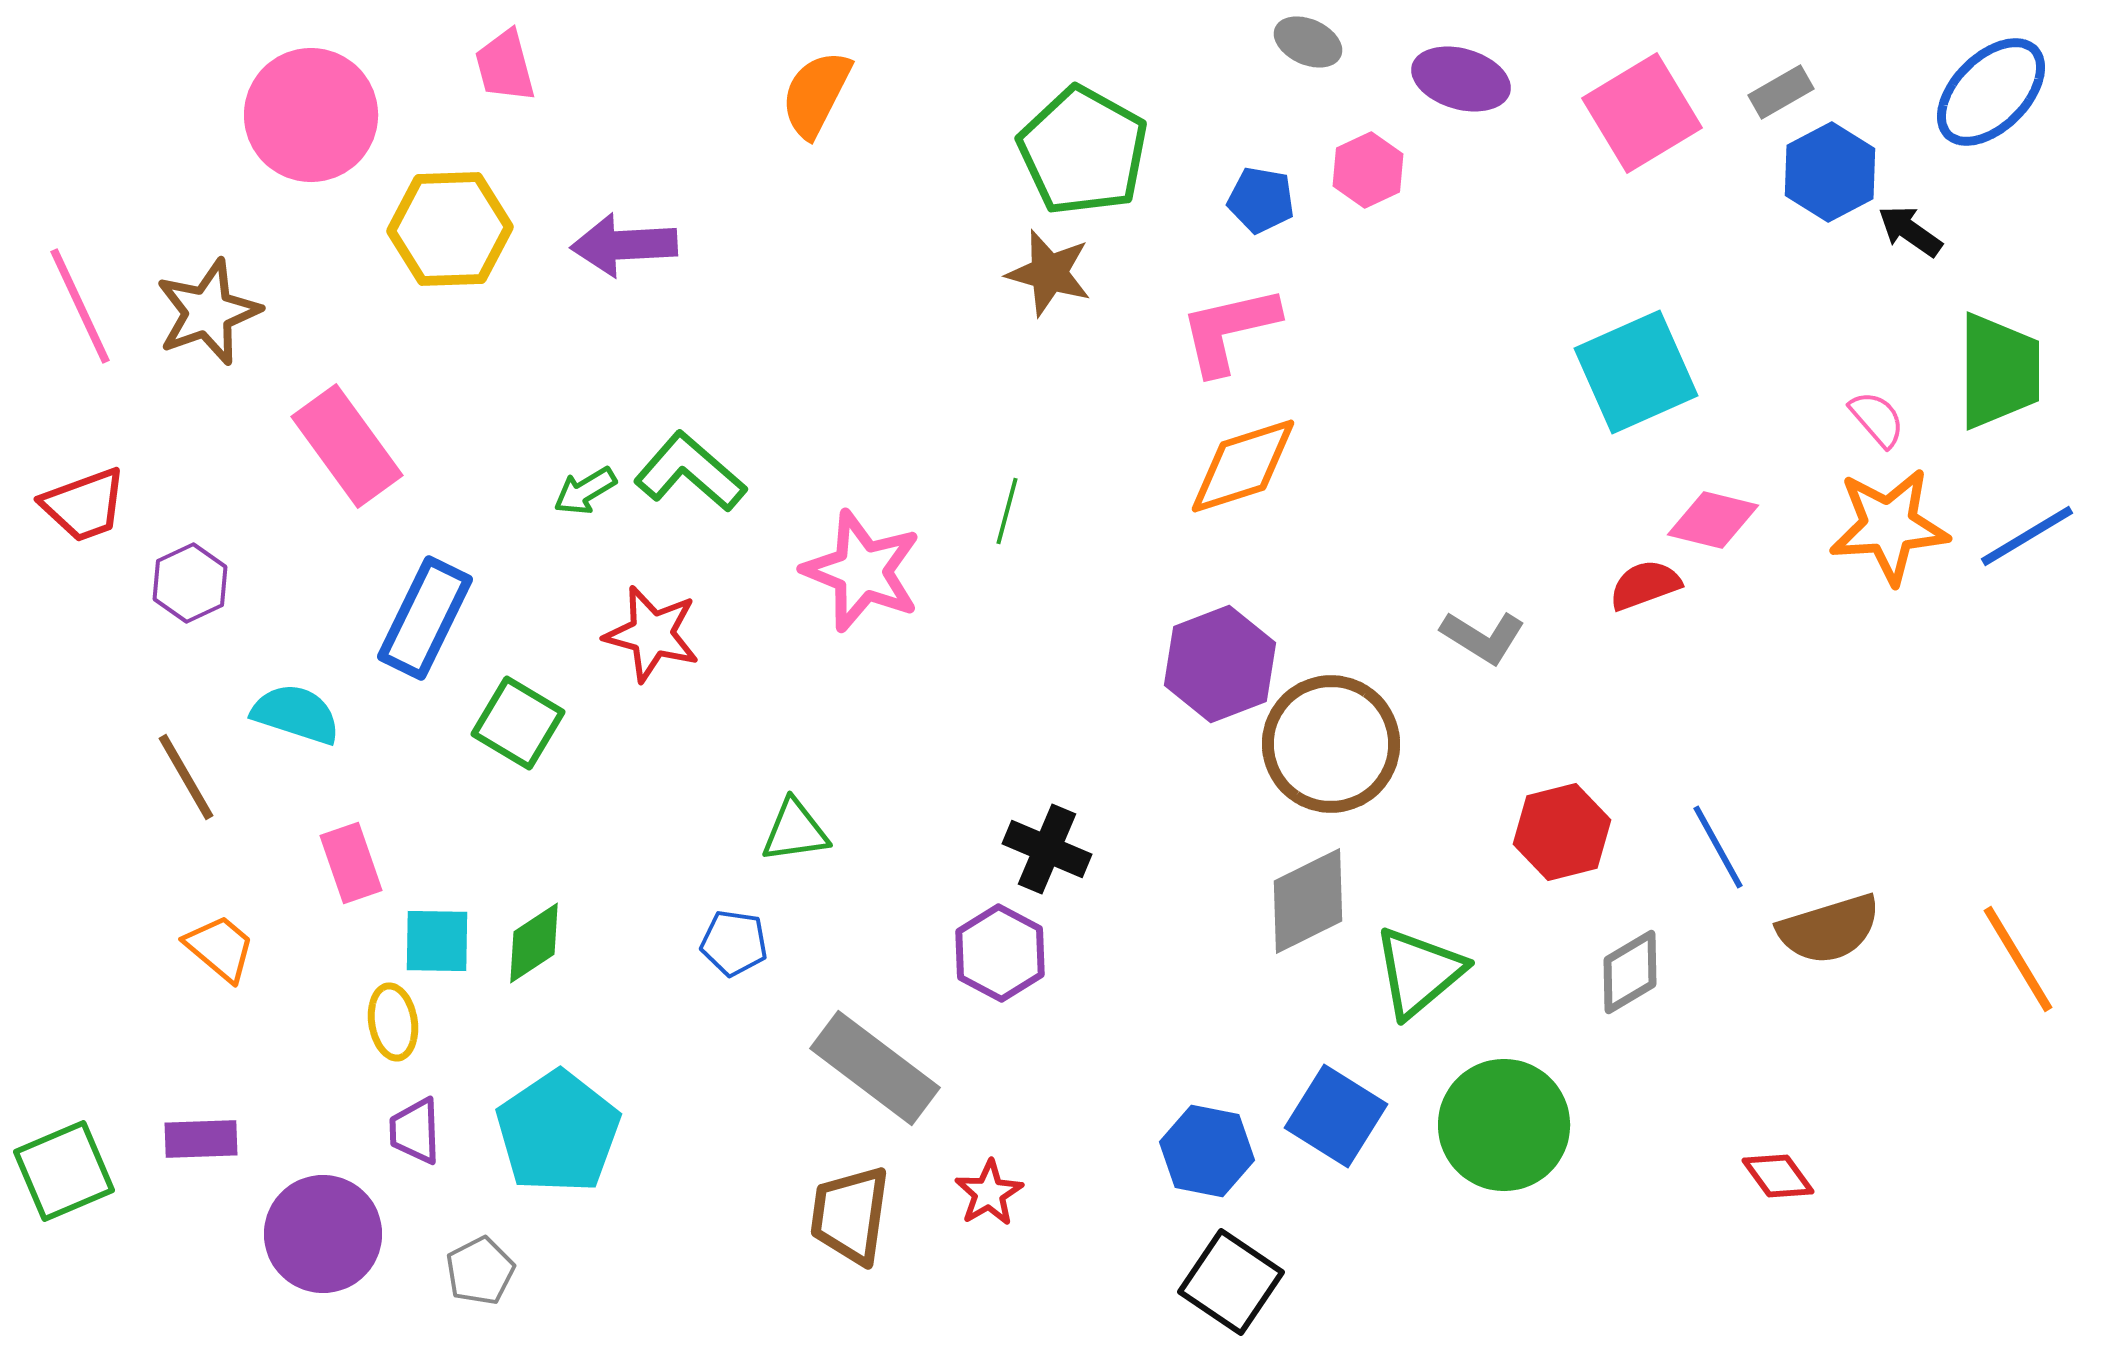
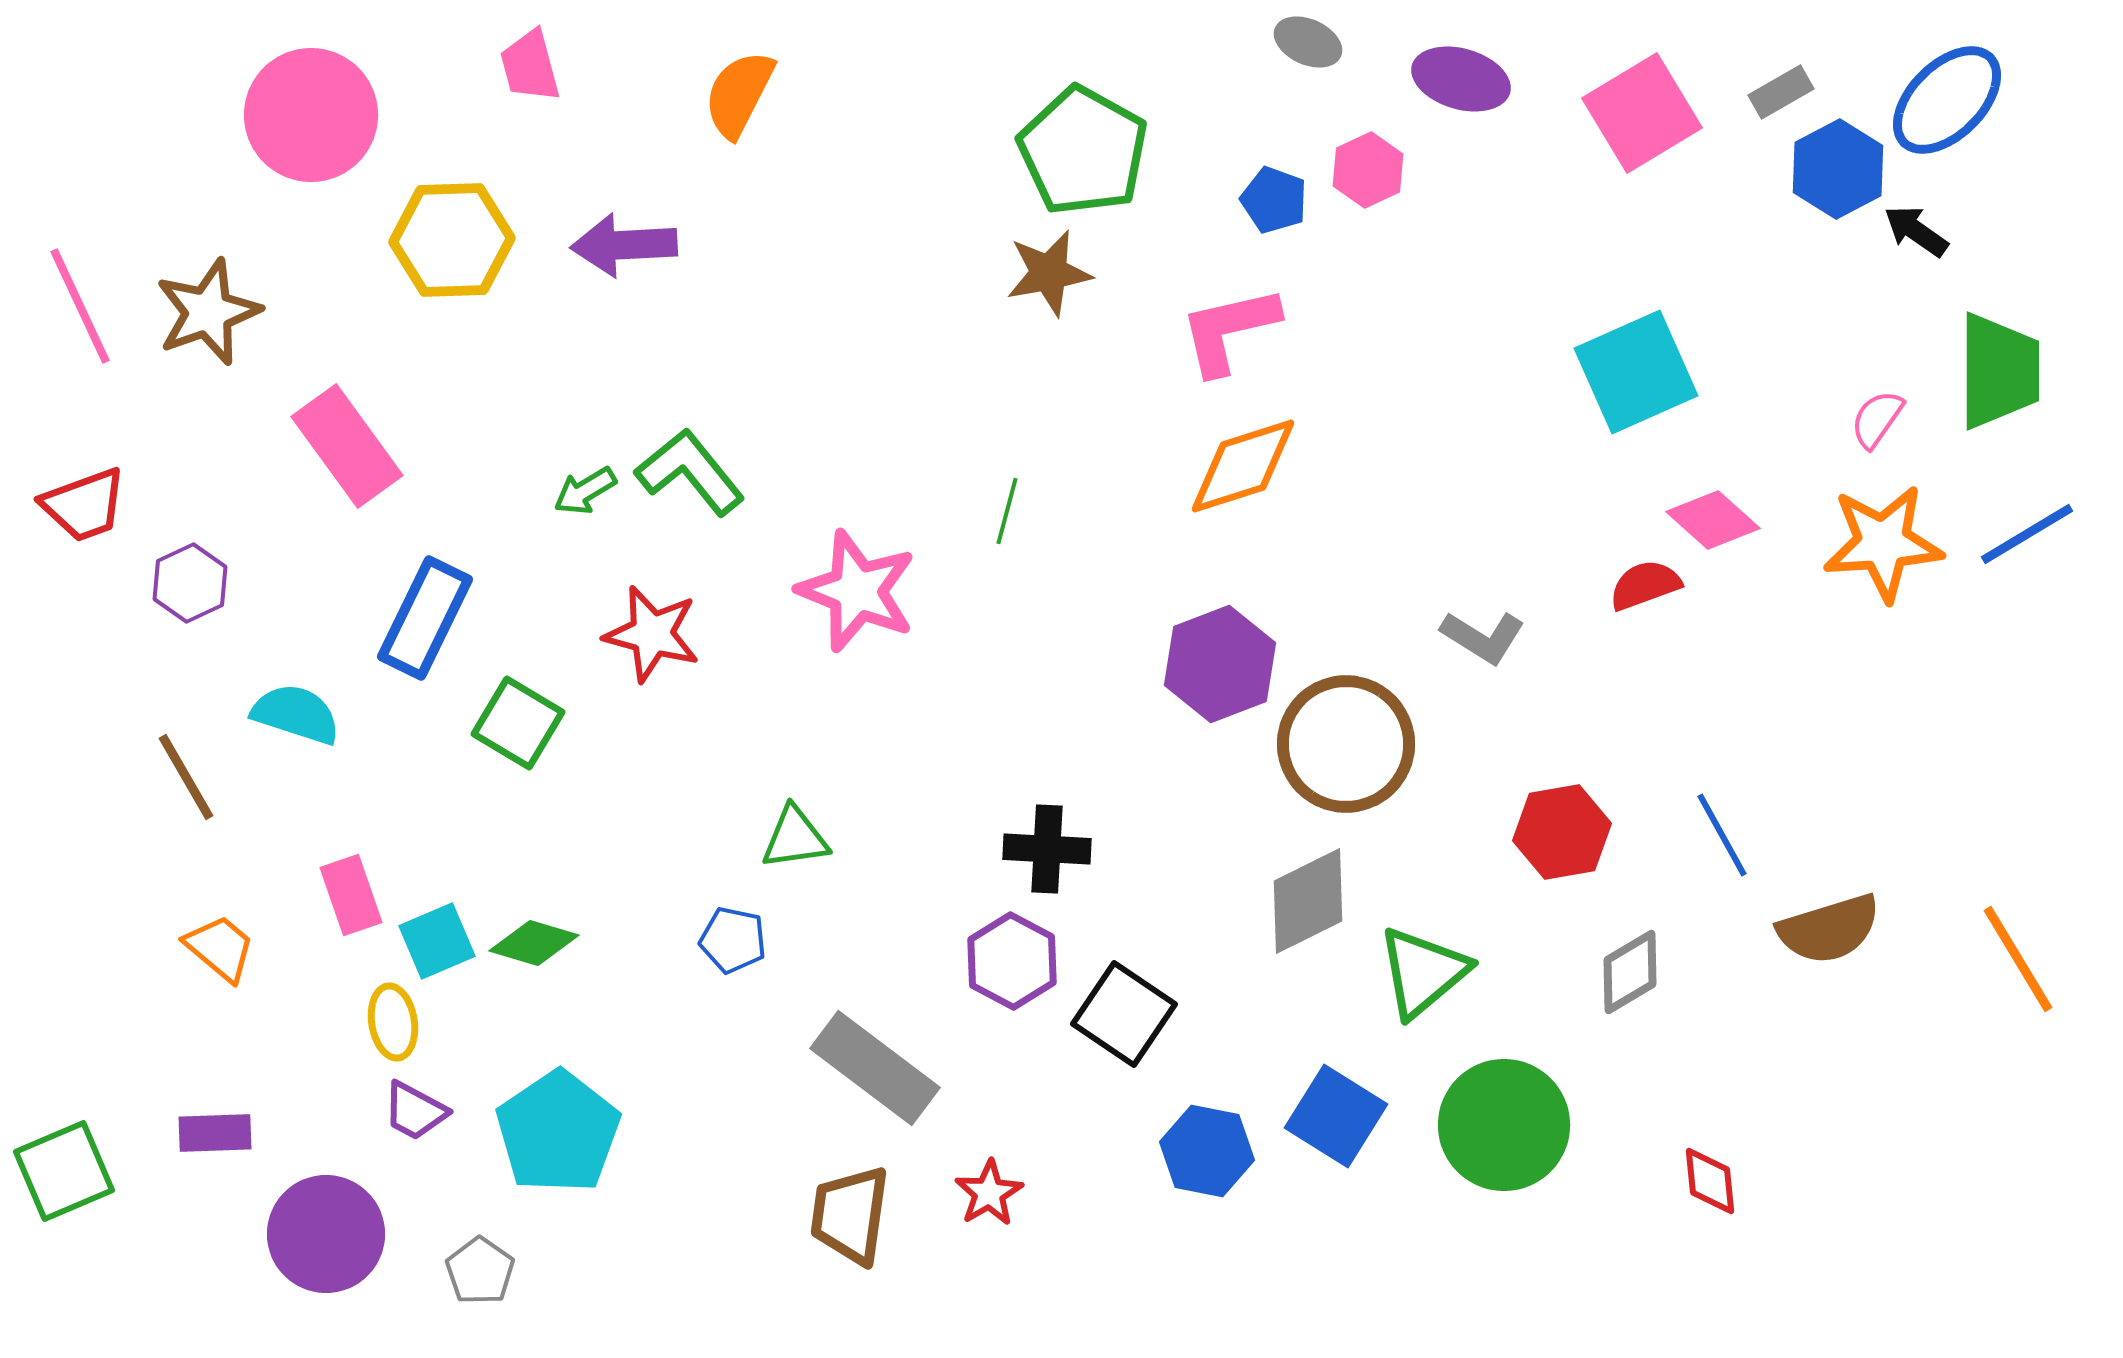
pink trapezoid at (505, 66): moved 25 px right
blue ellipse at (1991, 92): moved 44 px left, 8 px down
orange semicircle at (816, 94): moved 77 px left
blue hexagon at (1830, 172): moved 8 px right, 3 px up
blue pentagon at (1261, 200): moved 13 px right; rotated 10 degrees clockwise
yellow hexagon at (450, 229): moved 2 px right, 11 px down
black arrow at (1910, 231): moved 6 px right
brown star at (1049, 273): rotated 26 degrees counterclockwise
pink semicircle at (1877, 419): rotated 104 degrees counterclockwise
green L-shape at (690, 472): rotated 10 degrees clockwise
pink diamond at (1713, 520): rotated 28 degrees clockwise
orange star at (1889, 526): moved 6 px left, 17 px down
blue line at (2027, 536): moved 2 px up
pink star at (862, 571): moved 5 px left, 20 px down
brown circle at (1331, 744): moved 15 px right
green triangle at (795, 831): moved 7 px down
red hexagon at (1562, 832): rotated 4 degrees clockwise
blue line at (1718, 847): moved 4 px right, 12 px up
black cross at (1047, 849): rotated 20 degrees counterclockwise
pink rectangle at (351, 863): moved 32 px down
cyan square at (437, 941): rotated 24 degrees counterclockwise
green diamond at (534, 943): rotated 50 degrees clockwise
blue pentagon at (734, 943): moved 1 px left, 3 px up; rotated 4 degrees clockwise
purple hexagon at (1000, 953): moved 12 px right, 8 px down
green triangle at (1419, 972): moved 4 px right
purple trapezoid at (415, 1131): moved 20 px up; rotated 60 degrees counterclockwise
purple rectangle at (201, 1139): moved 14 px right, 6 px up
red diamond at (1778, 1176): moved 68 px left, 5 px down; rotated 30 degrees clockwise
purple circle at (323, 1234): moved 3 px right
gray pentagon at (480, 1271): rotated 10 degrees counterclockwise
black square at (1231, 1282): moved 107 px left, 268 px up
